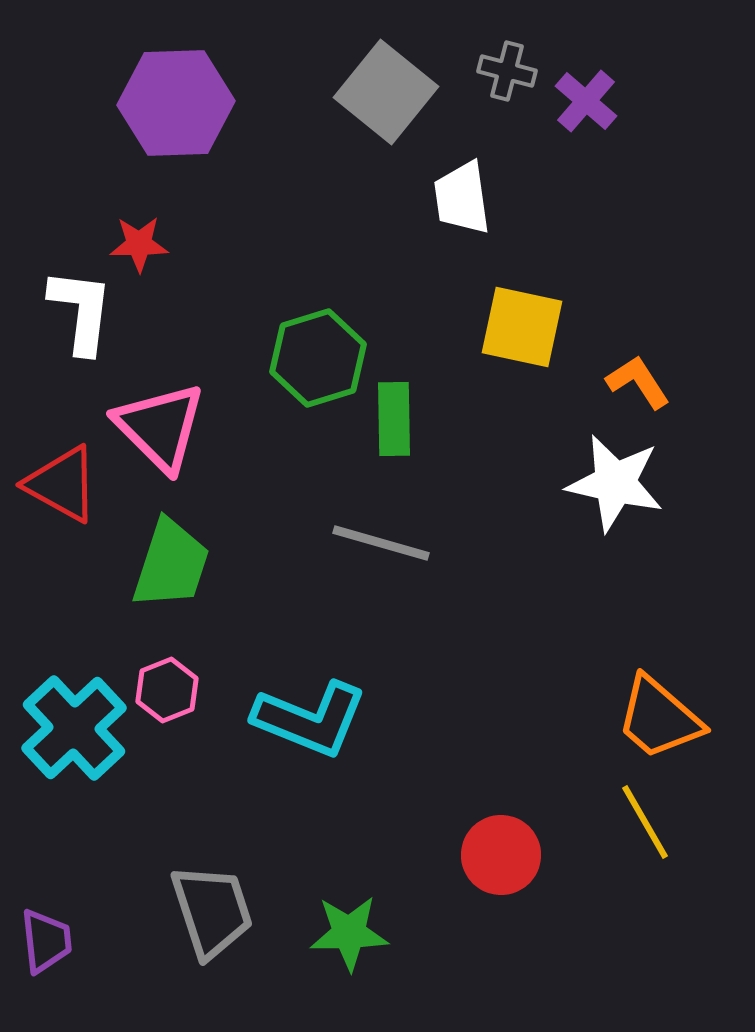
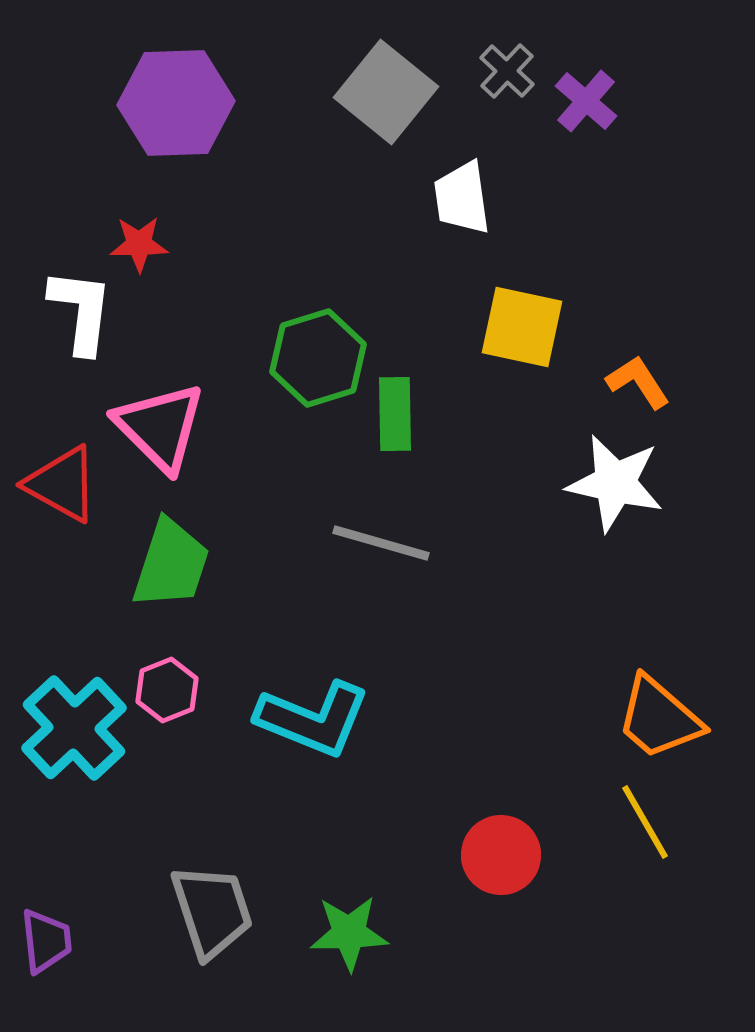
gray cross: rotated 28 degrees clockwise
green rectangle: moved 1 px right, 5 px up
cyan L-shape: moved 3 px right
